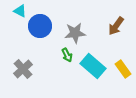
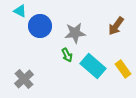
gray cross: moved 1 px right, 10 px down
